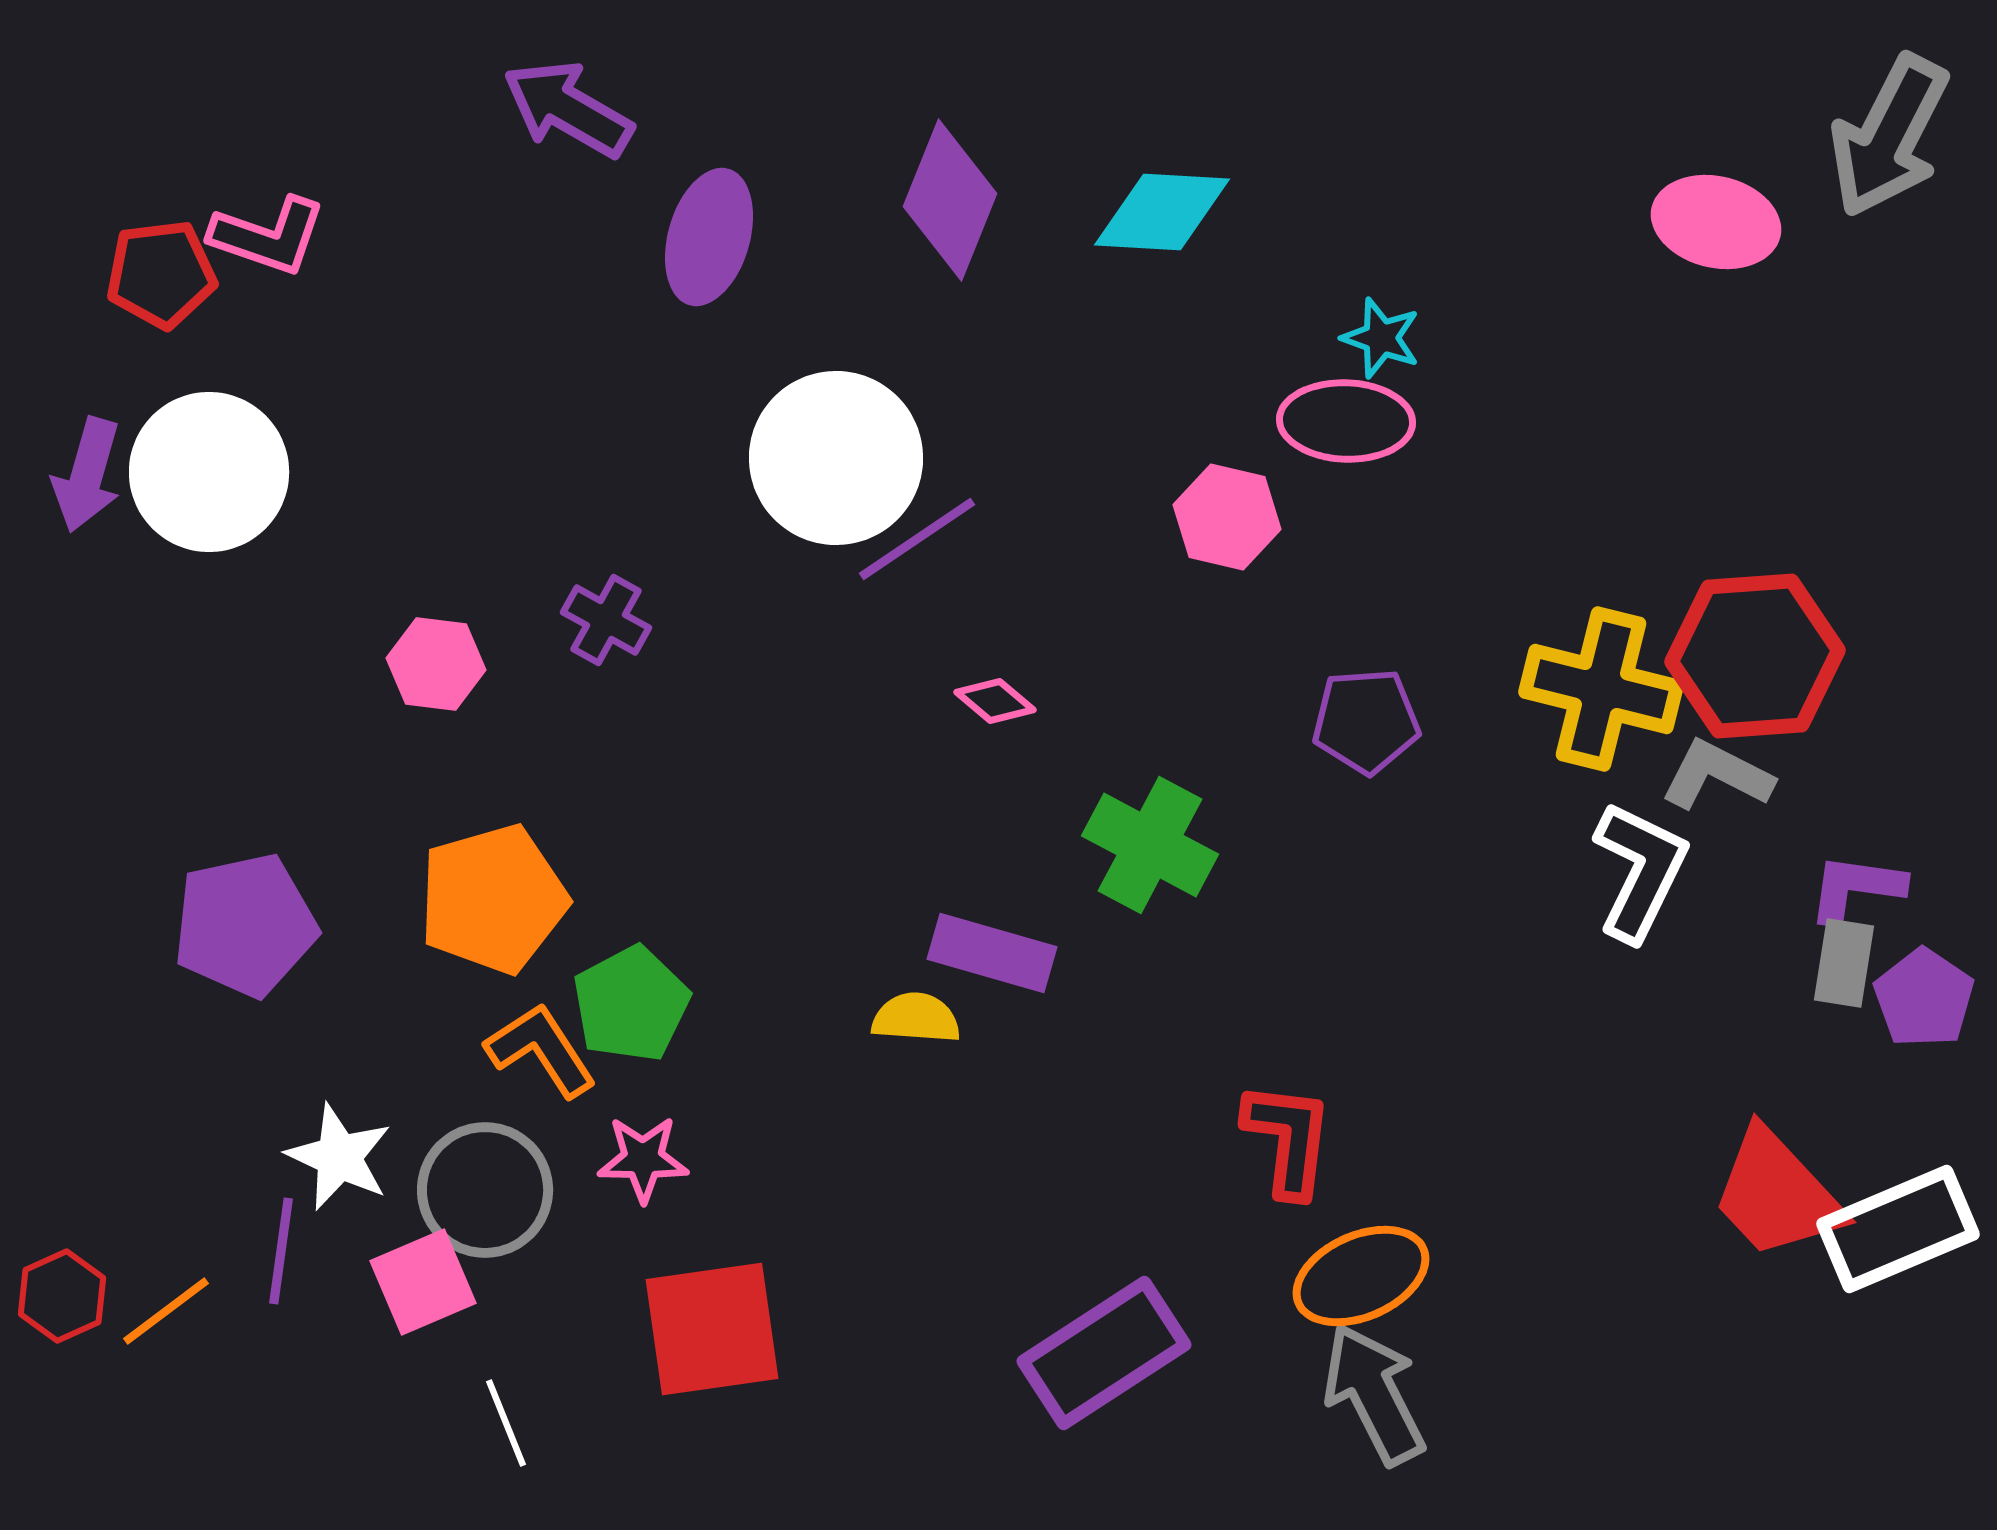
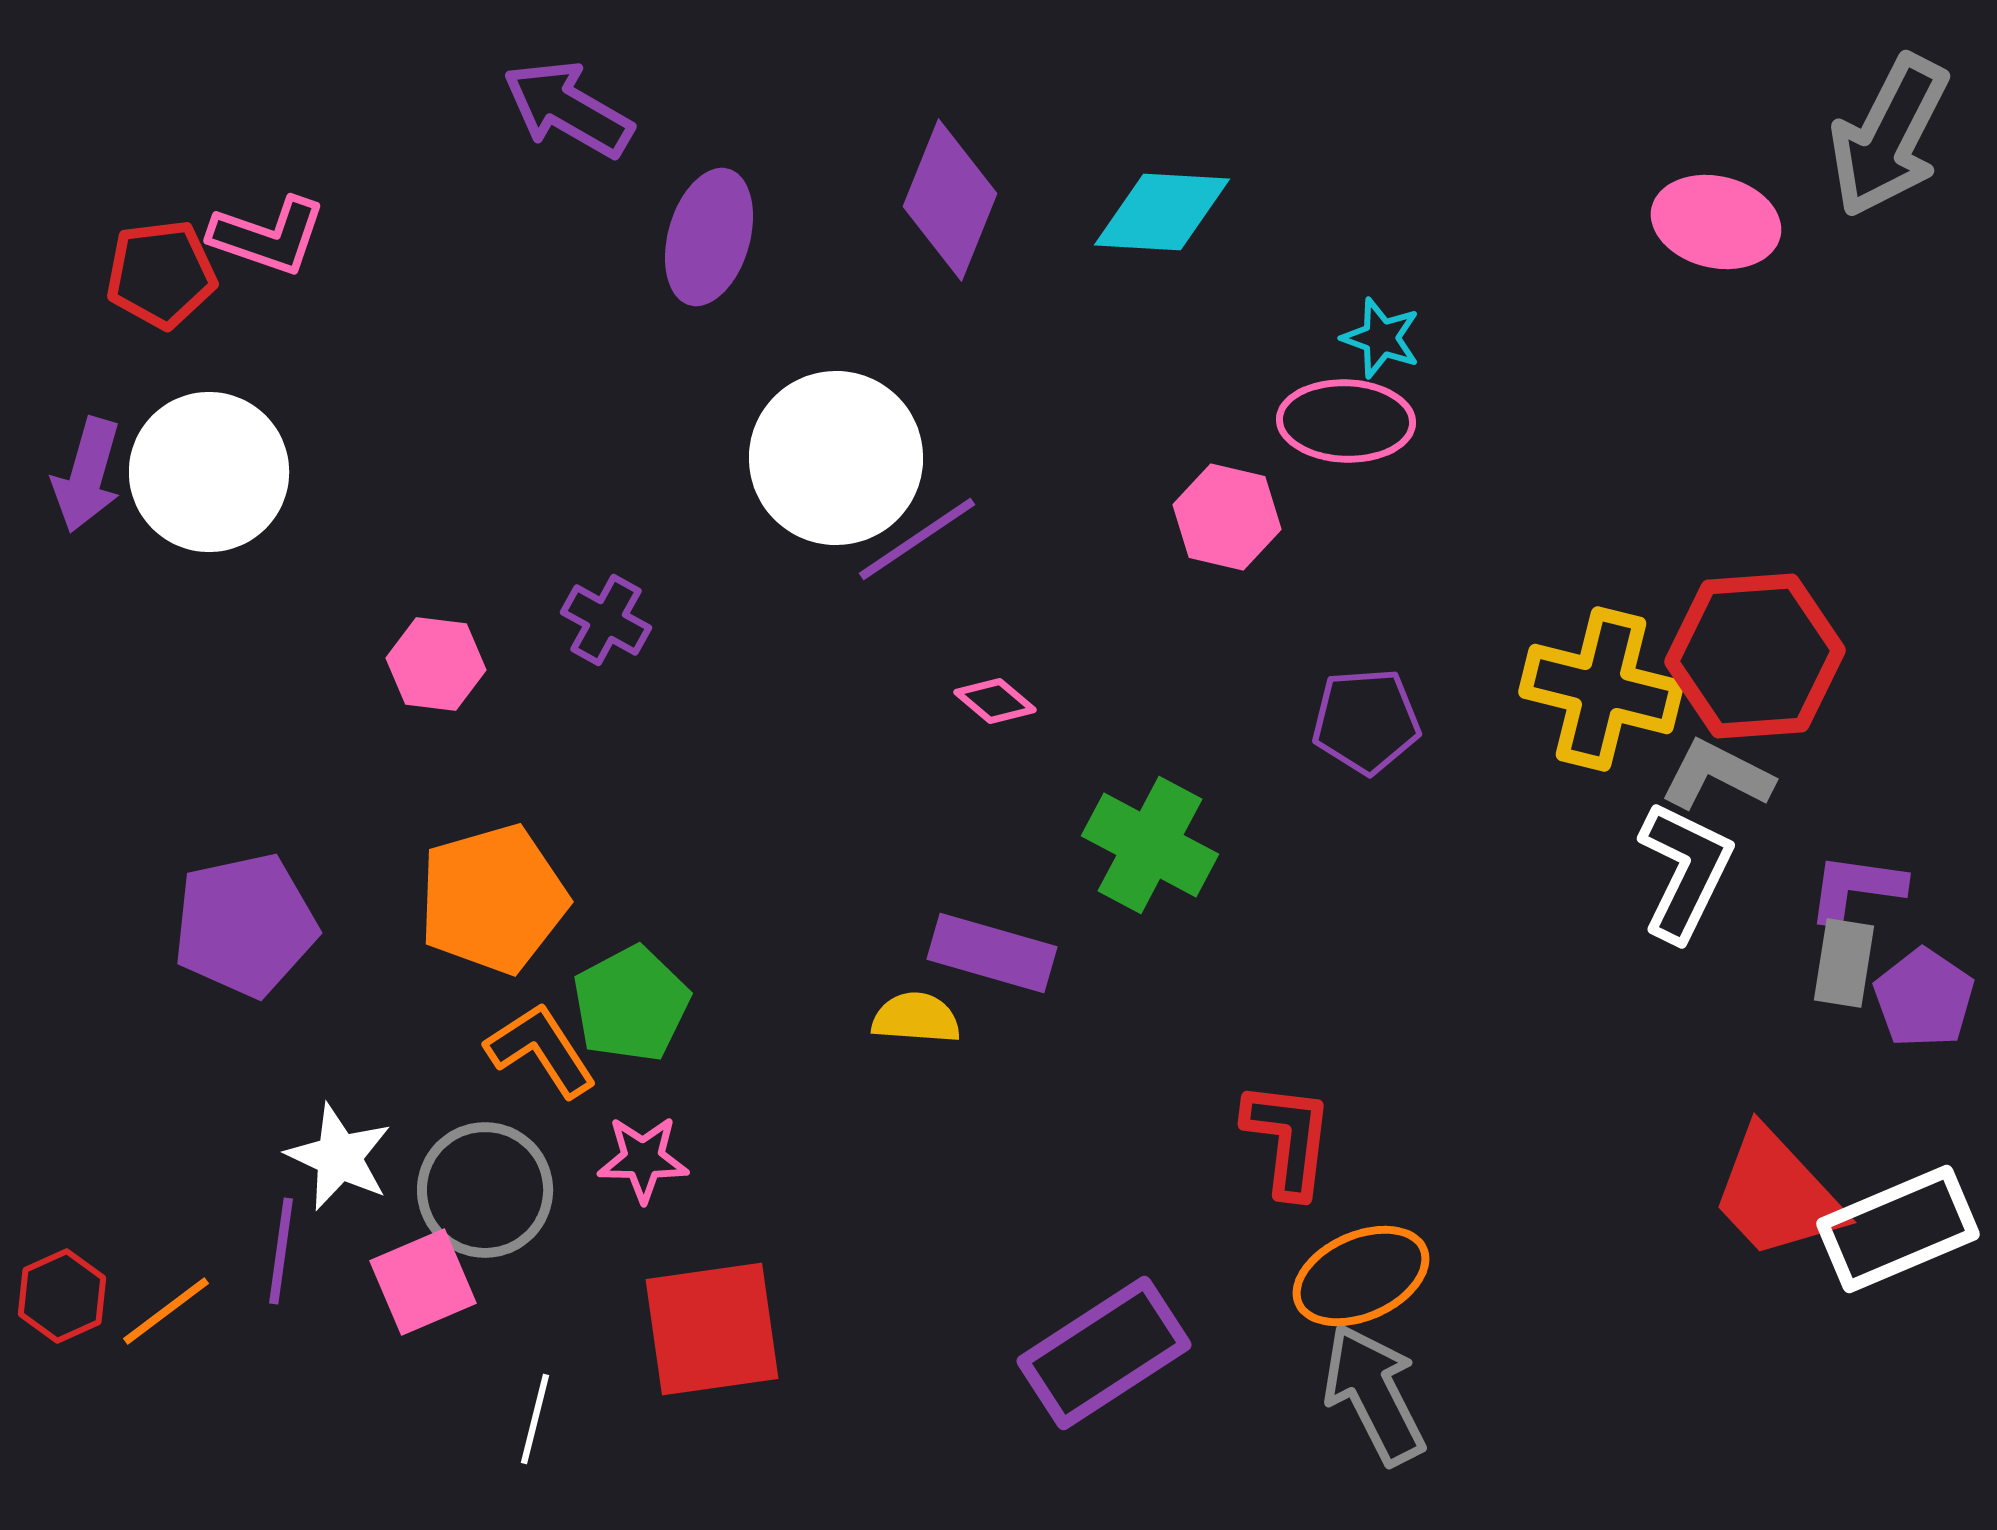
white L-shape at (1640, 871): moved 45 px right
white line at (506, 1423): moved 29 px right, 4 px up; rotated 36 degrees clockwise
